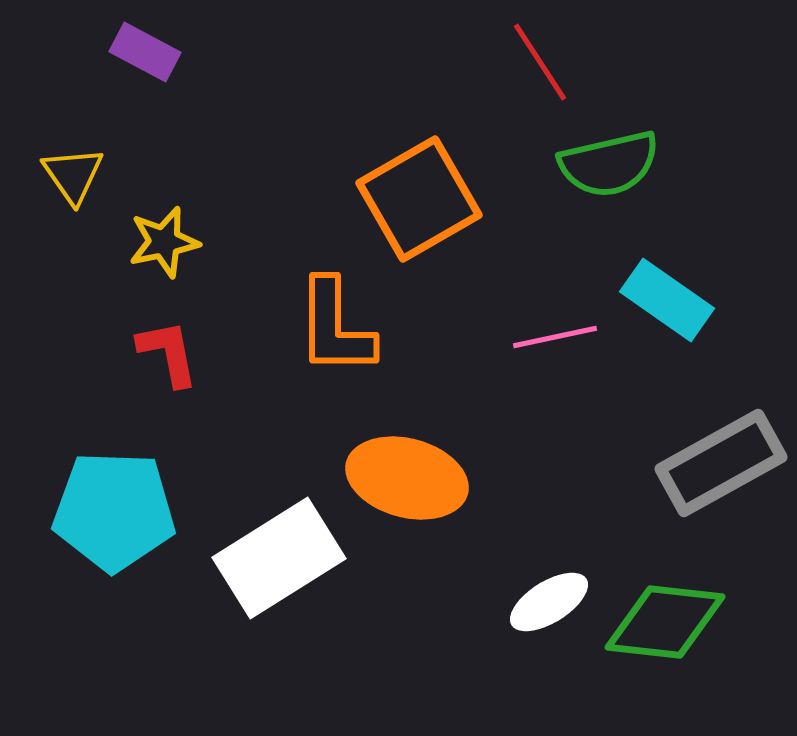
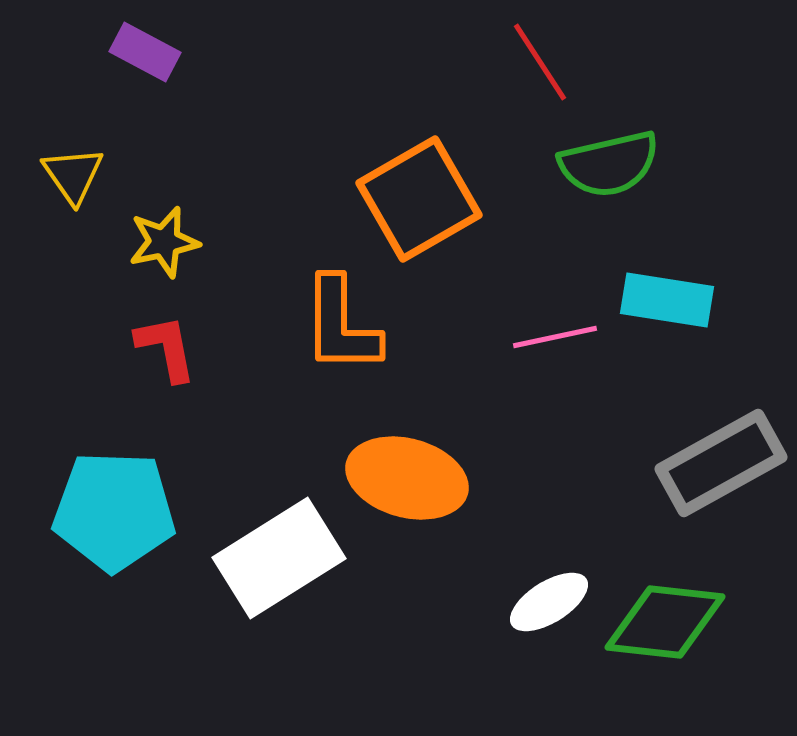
cyan rectangle: rotated 26 degrees counterclockwise
orange L-shape: moved 6 px right, 2 px up
red L-shape: moved 2 px left, 5 px up
